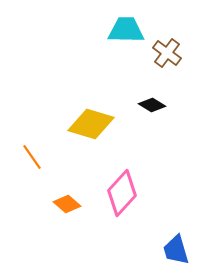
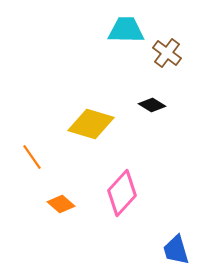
orange diamond: moved 6 px left
